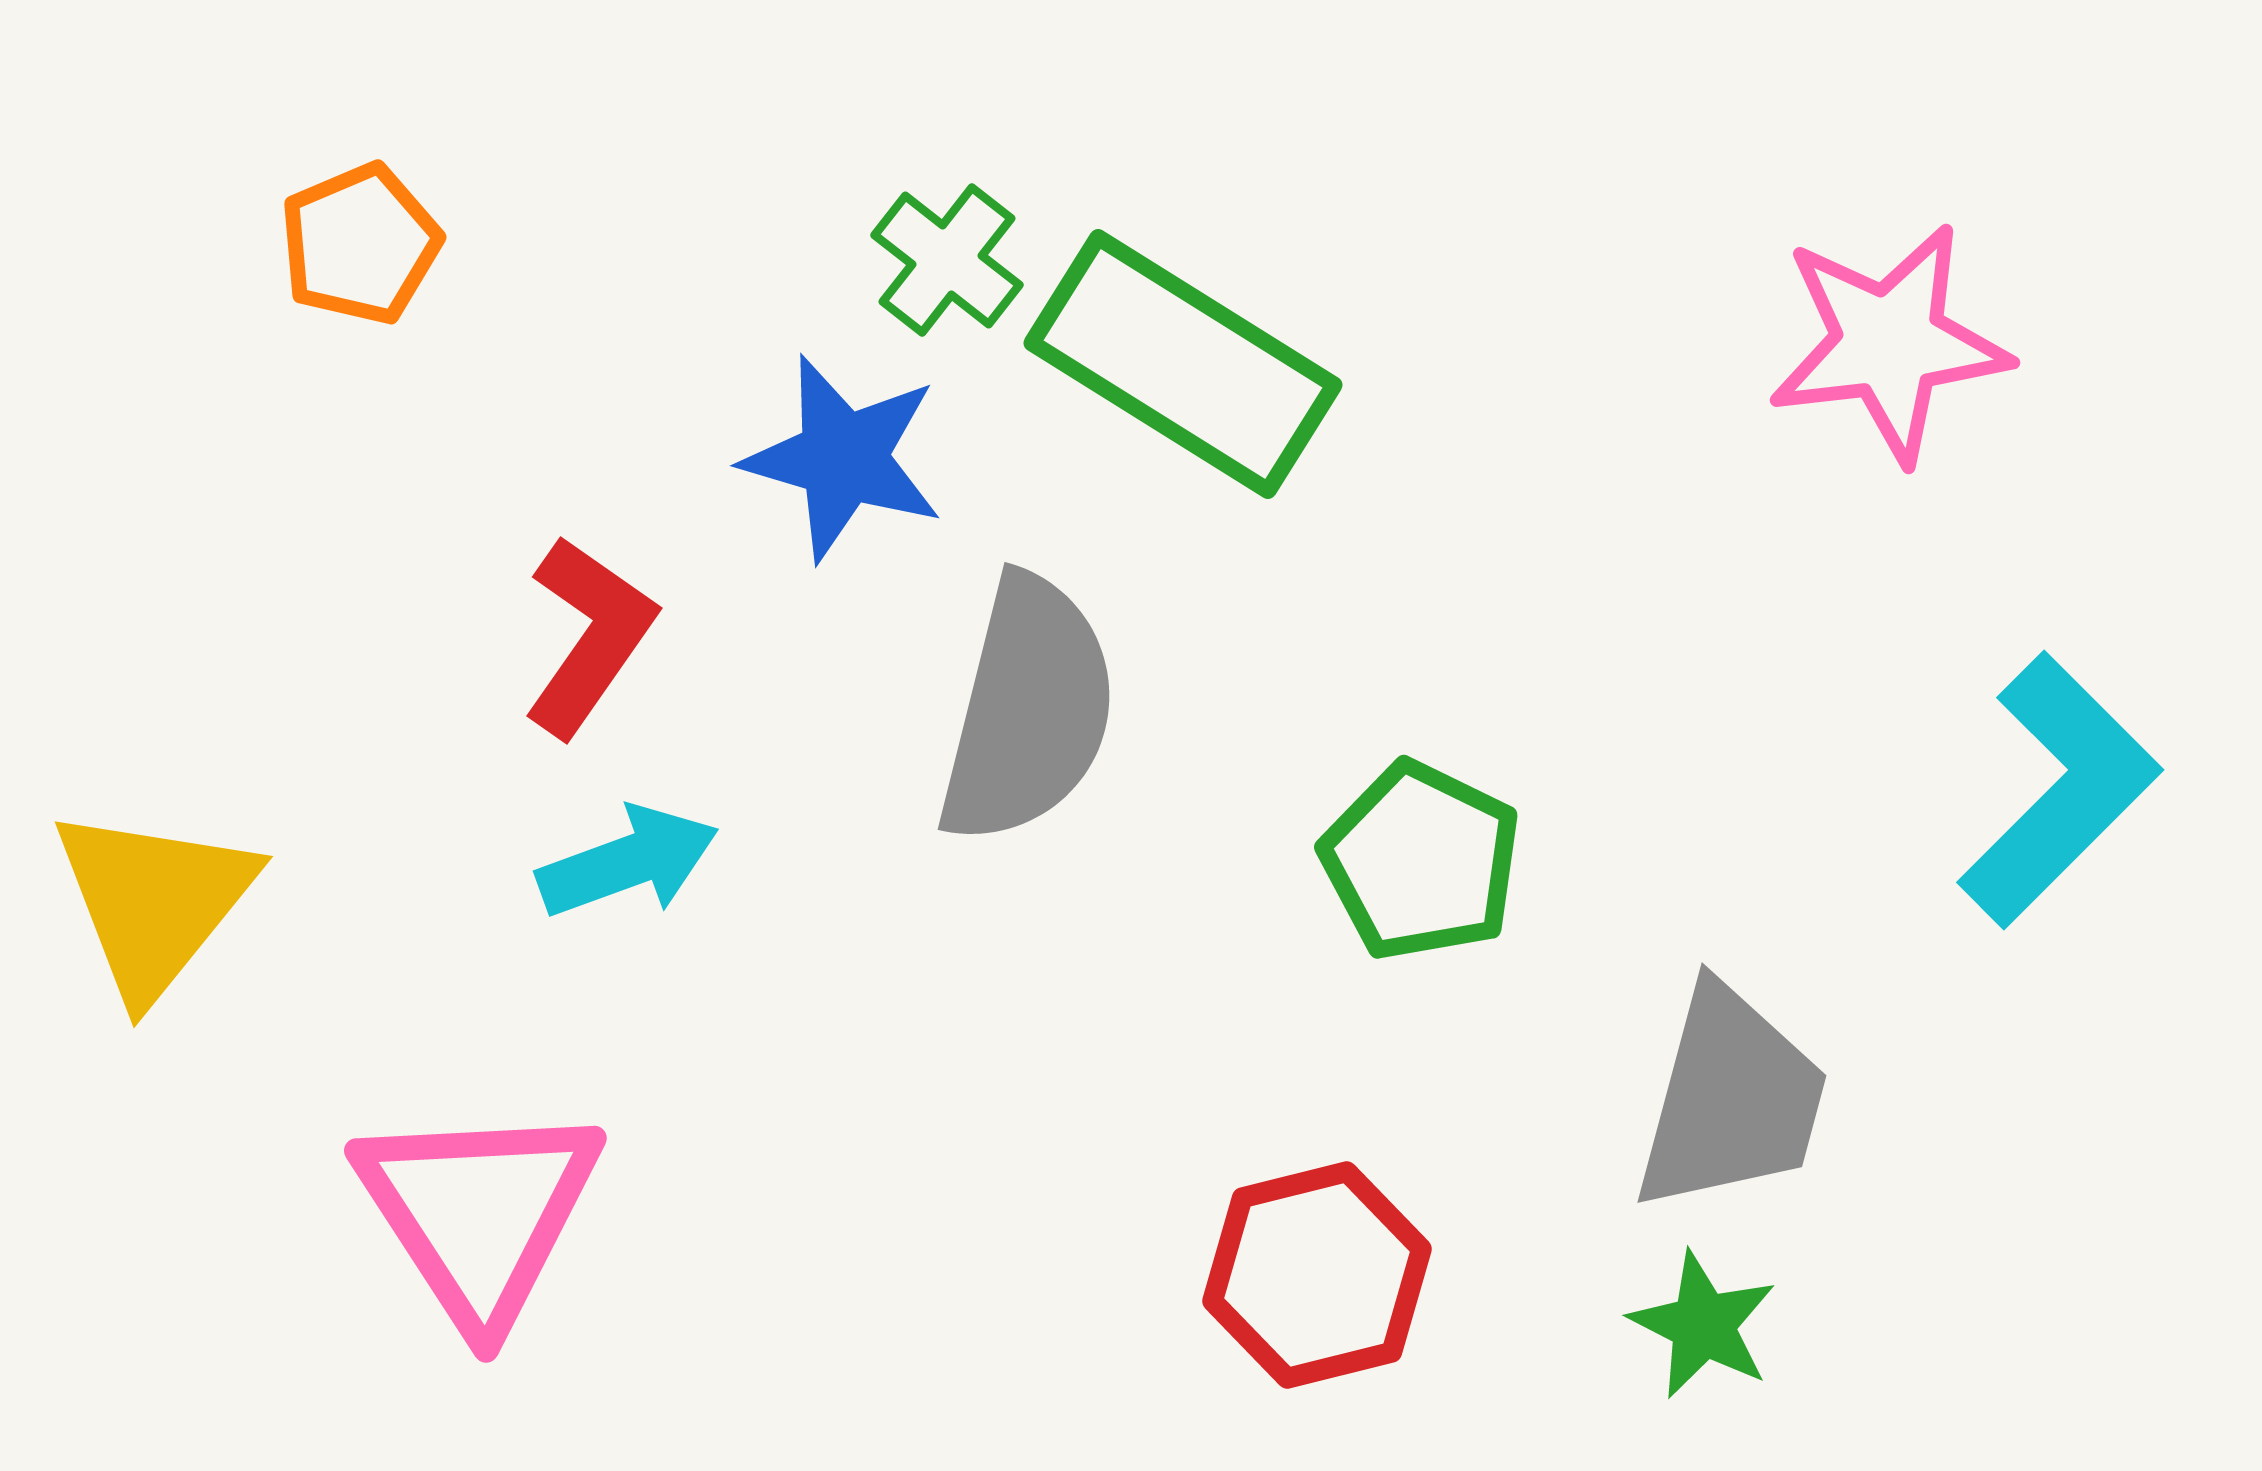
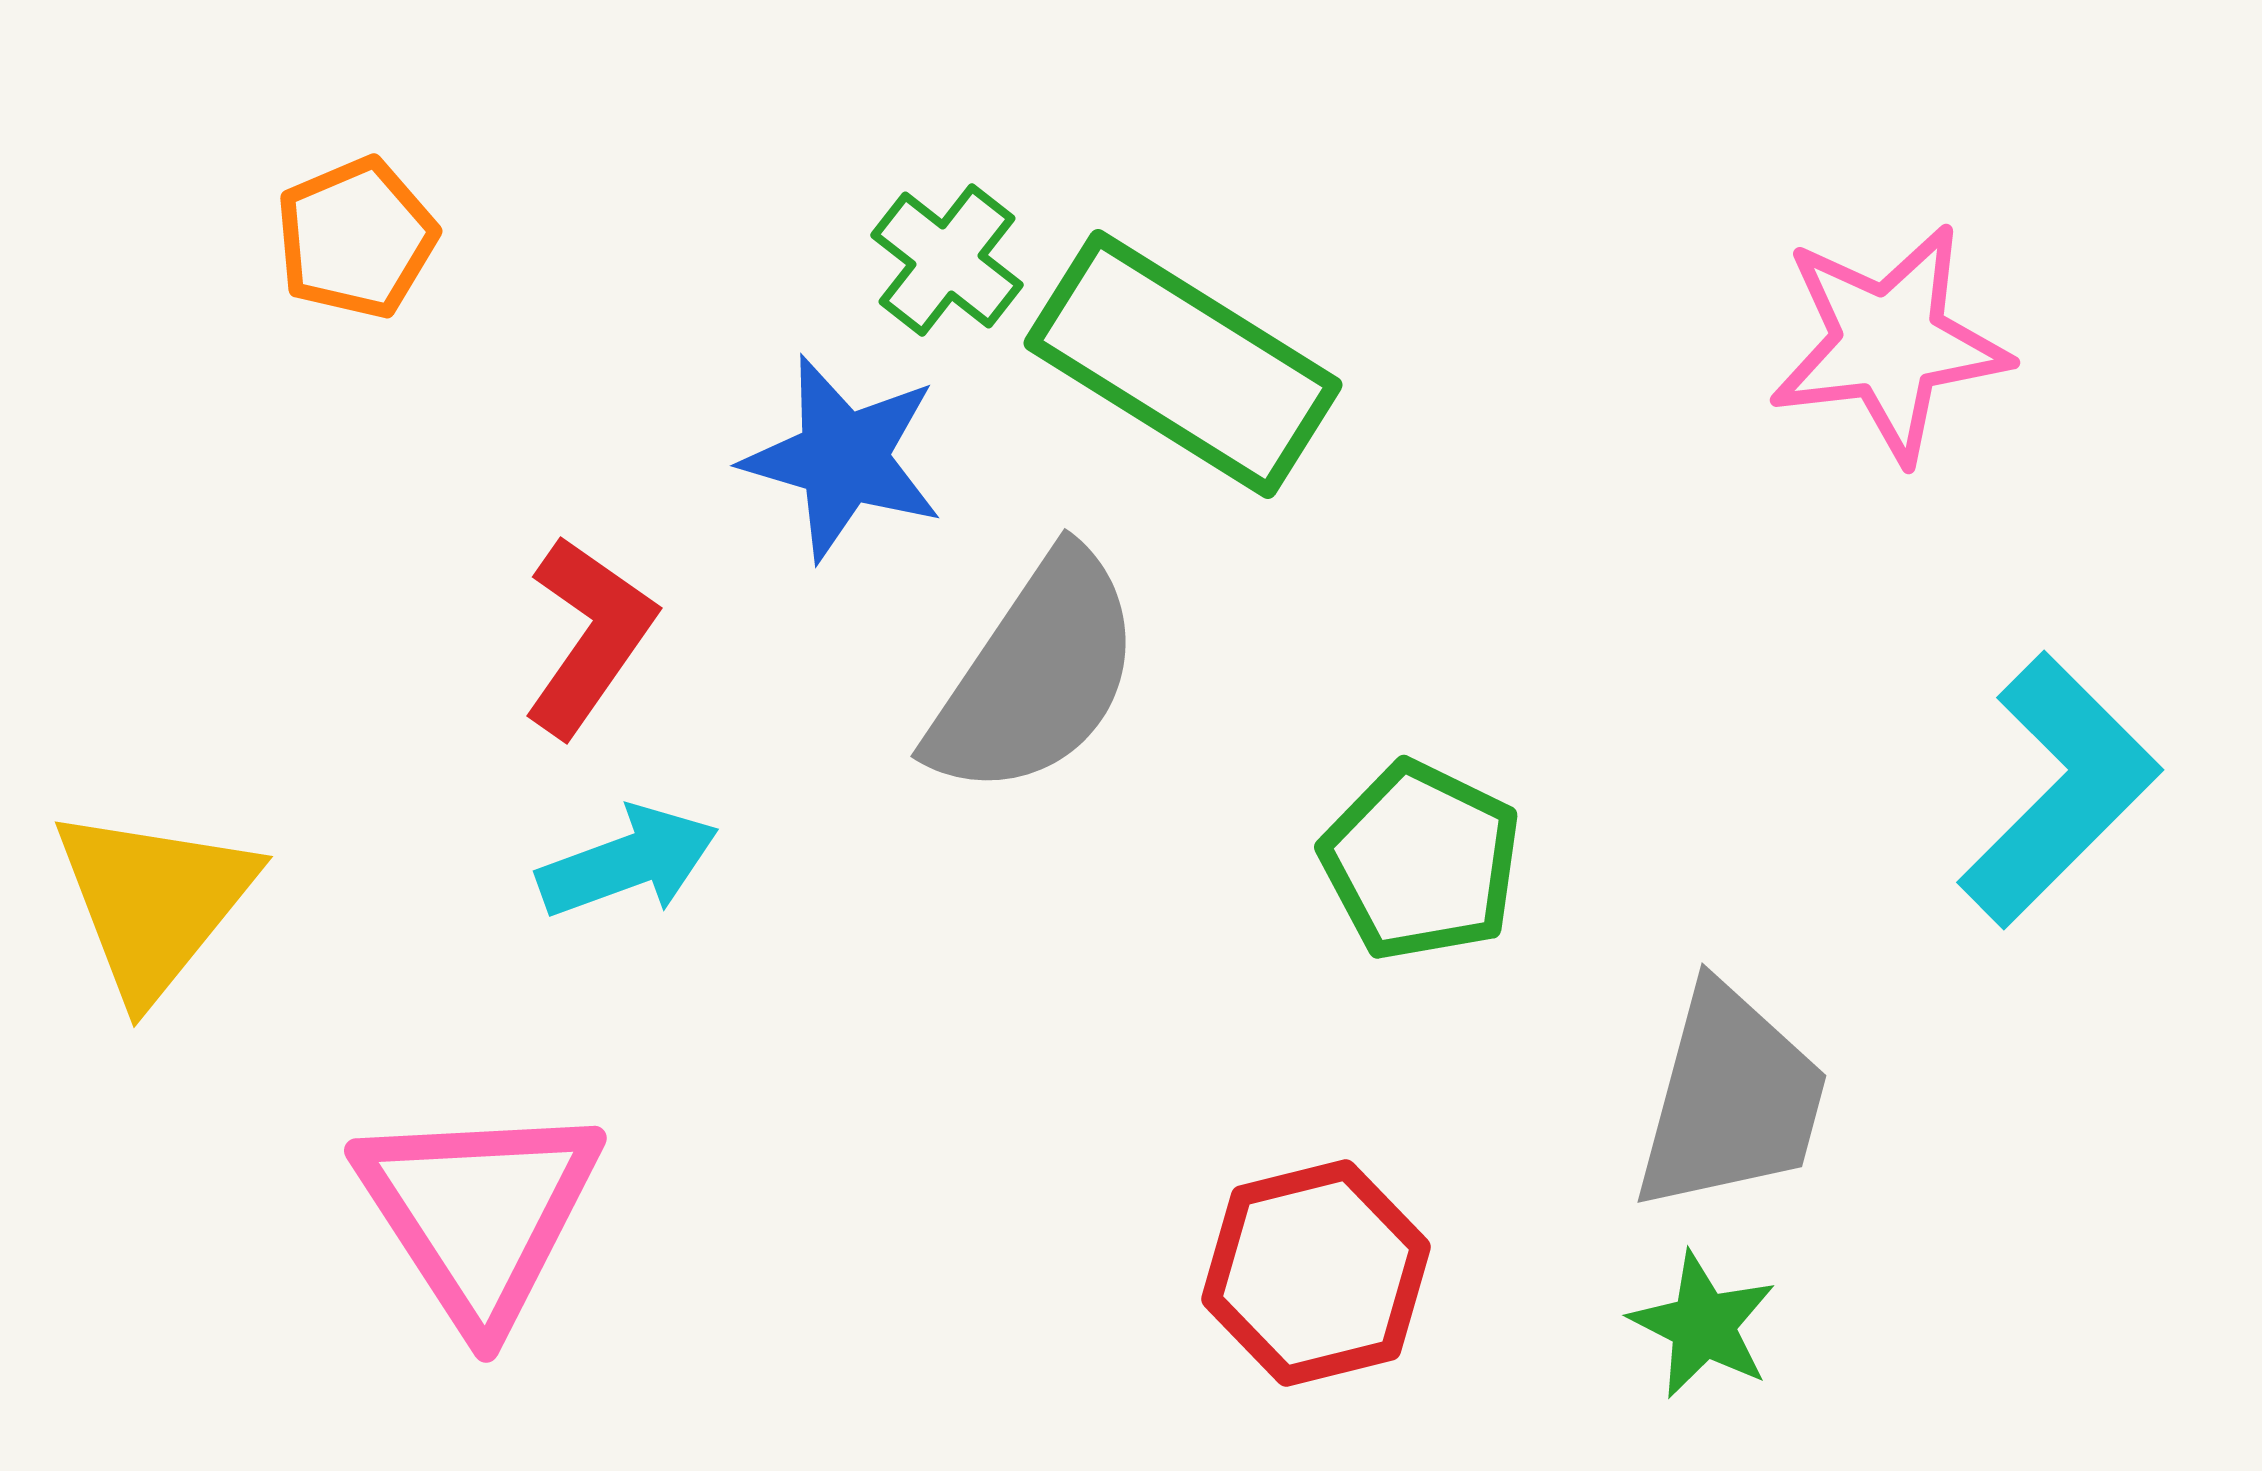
orange pentagon: moved 4 px left, 6 px up
gray semicircle: moved 8 px right, 35 px up; rotated 20 degrees clockwise
red hexagon: moved 1 px left, 2 px up
